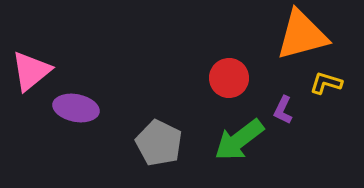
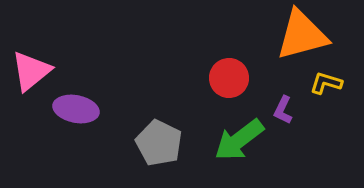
purple ellipse: moved 1 px down
